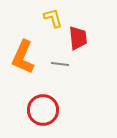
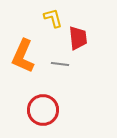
orange L-shape: moved 1 px up
